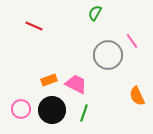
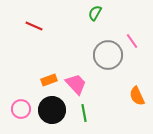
pink trapezoid: rotated 20 degrees clockwise
green line: rotated 30 degrees counterclockwise
